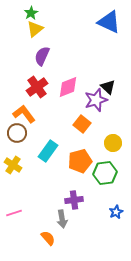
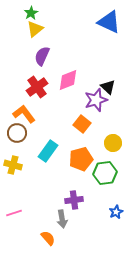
pink diamond: moved 7 px up
orange pentagon: moved 1 px right, 2 px up
yellow cross: rotated 18 degrees counterclockwise
